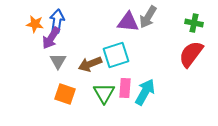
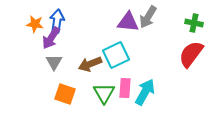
cyan square: rotated 8 degrees counterclockwise
gray triangle: moved 4 px left, 1 px down
